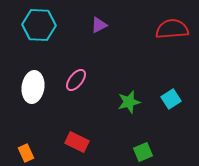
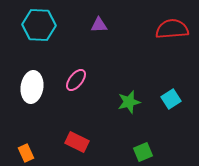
purple triangle: rotated 24 degrees clockwise
white ellipse: moved 1 px left
